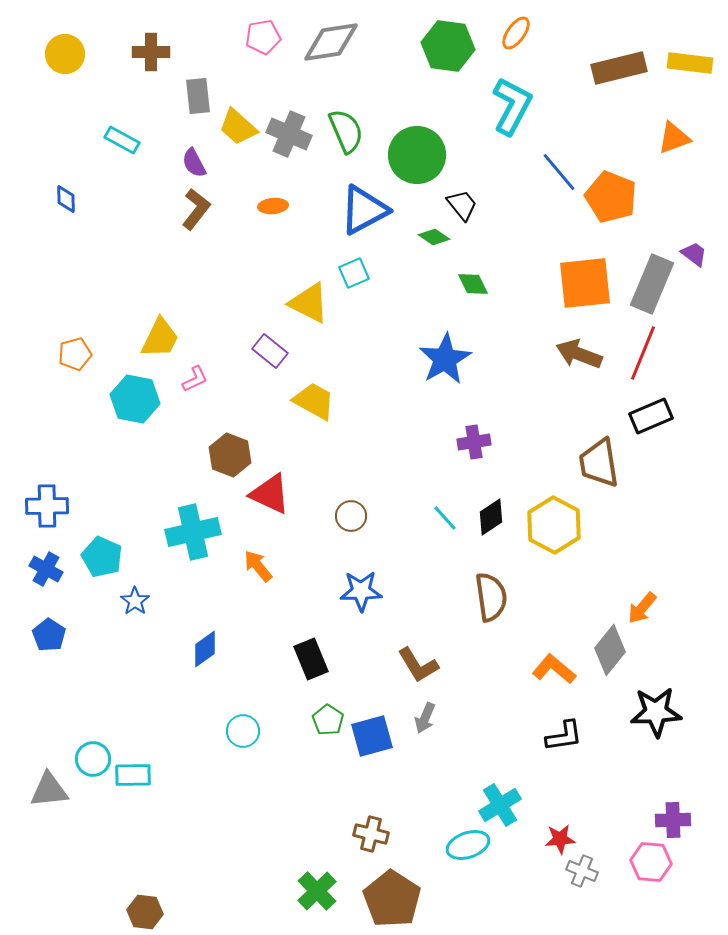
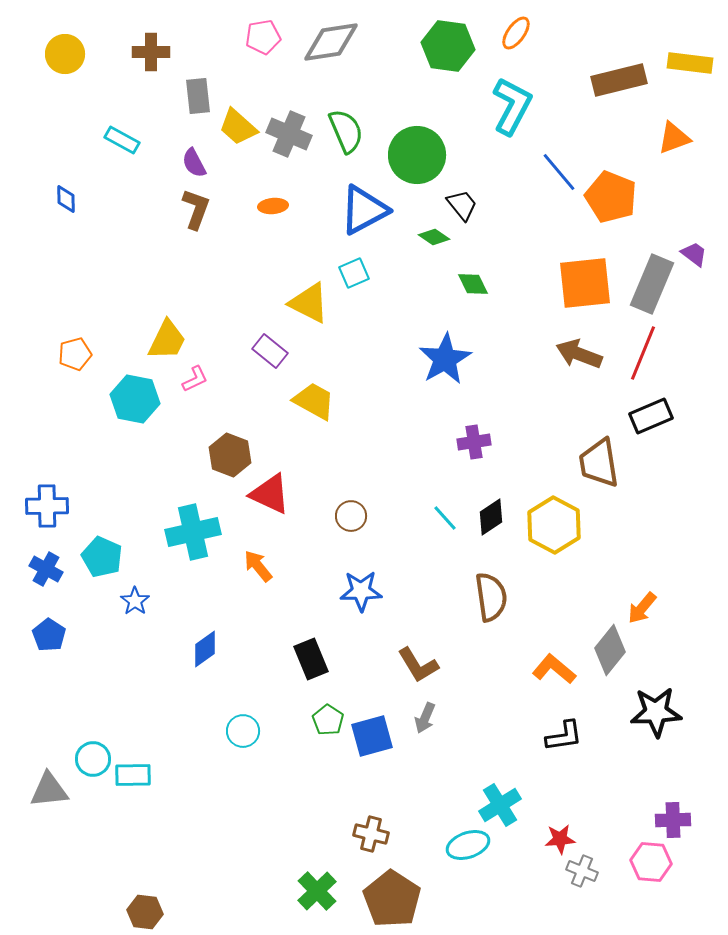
brown rectangle at (619, 68): moved 12 px down
brown L-shape at (196, 209): rotated 18 degrees counterclockwise
yellow trapezoid at (160, 338): moved 7 px right, 2 px down
